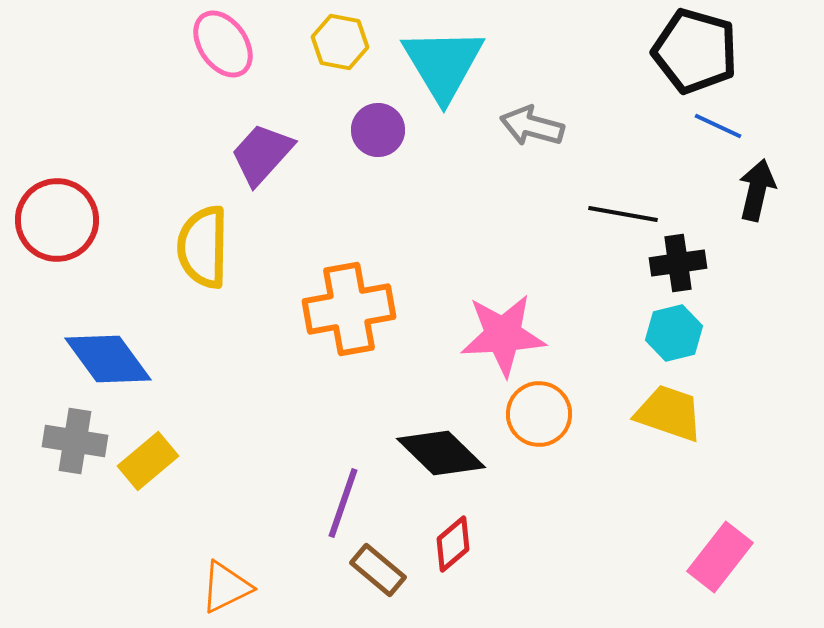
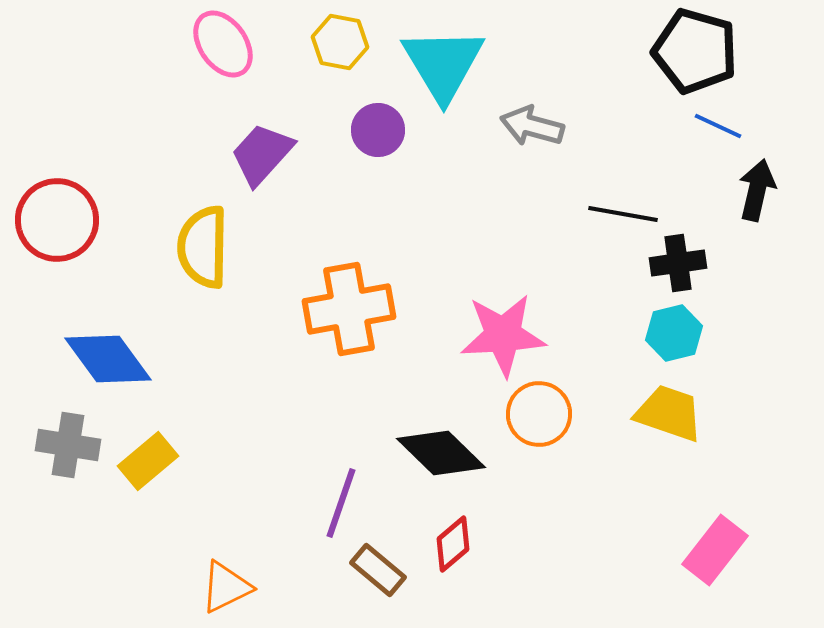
gray cross: moved 7 px left, 4 px down
purple line: moved 2 px left
pink rectangle: moved 5 px left, 7 px up
